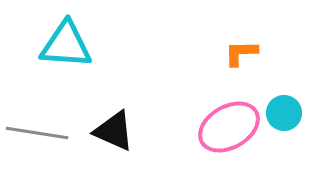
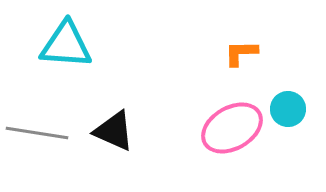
cyan circle: moved 4 px right, 4 px up
pink ellipse: moved 3 px right, 1 px down
